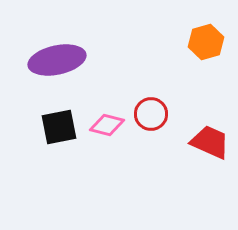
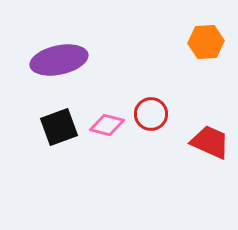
orange hexagon: rotated 12 degrees clockwise
purple ellipse: moved 2 px right
black square: rotated 9 degrees counterclockwise
